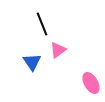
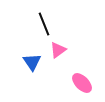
black line: moved 2 px right
pink ellipse: moved 9 px left; rotated 15 degrees counterclockwise
